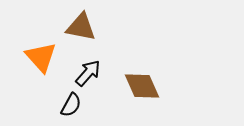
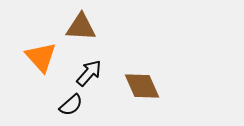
brown triangle: rotated 8 degrees counterclockwise
black arrow: moved 1 px right
black semicircle: rotated 20 degrees clockwise
